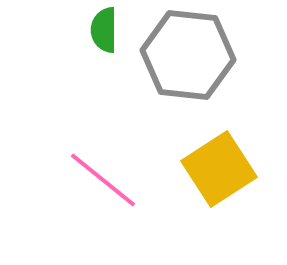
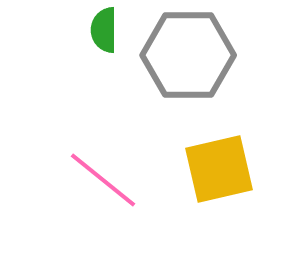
gray hexagon: rotated 6 degrees counterclockwise
yellow square: rotated 20 degrees clockwise
